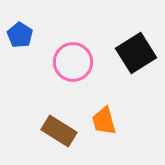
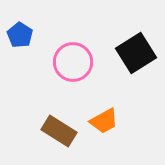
orange trapezoid: rotated 104 degrees counterclockwise
